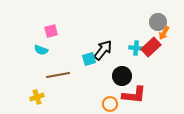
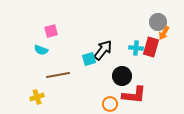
red rectangle: rotated 30 degrees counterclockwise
